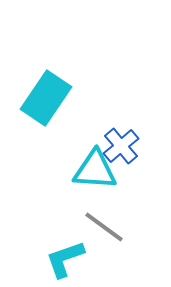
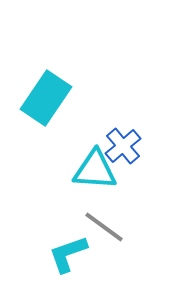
blue cross: moved 2 px right
cyan L-shape: moved 3 px right, 5 px up
